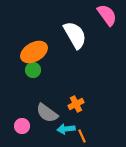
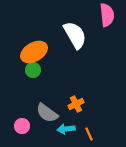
pink semicircle: rotated 30 degrees clockwise
orange line: moved 7 px right, 2 px up
